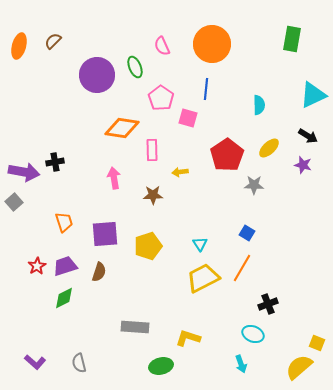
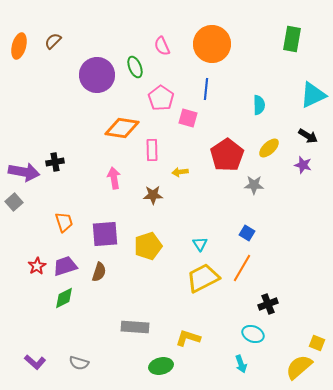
gray semicircle at (79, 363): rotated 60 degrees counterclockwise
